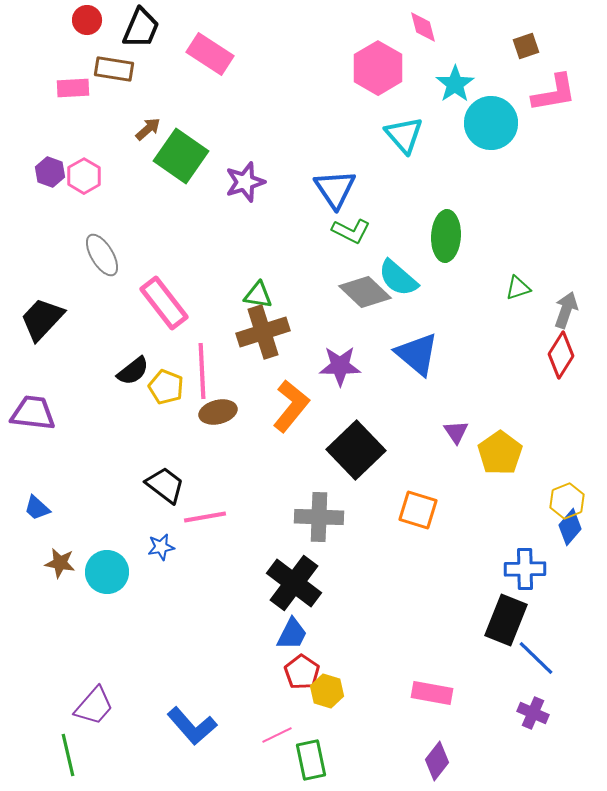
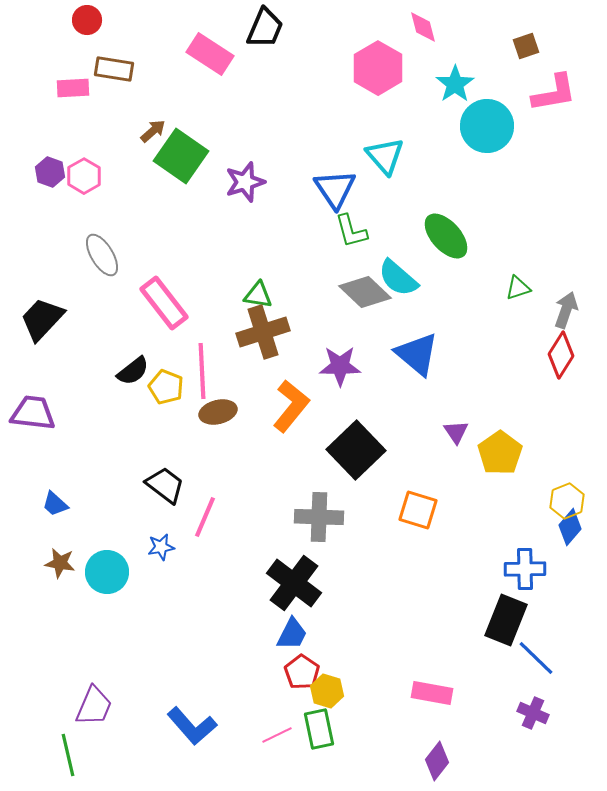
black trapezoid at (141, 28): moved 124 px right
cyan circle at (491, 123): moved 4 px left, 3 px down
brown arrow at (148, 129): moved 5 px right, 2 px down
cyan triangle at (404, 135): moved 19 px left, 21 px down
green L-shape at (351, 231): rotated 48 degrees clockwise
green ellipse at (446, 236): rotated 45 degrees counterclockwise
blue trapezoid at (37, 508): moved 18 px right, 4 px up
pink line at (205, 517): rotated 57 degrees counterclockwise
purple trapezoid at (94, 706): rotated 18 degrees counterclockwise
green rectangle at (311, 760): moved 8 px right, 31 px up
